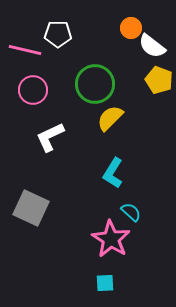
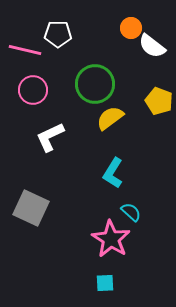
yellow pentagon: moved 21 px down
yellow semicircle: rotated 8 degrees clockwise
